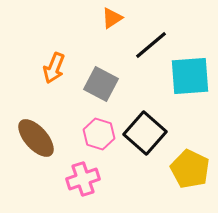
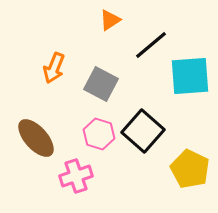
orange triangle: moved 2 px left, 2 px down
black square: moved 2 px left, 2 px up
pink cross: moved 7 px left, 3 px up
